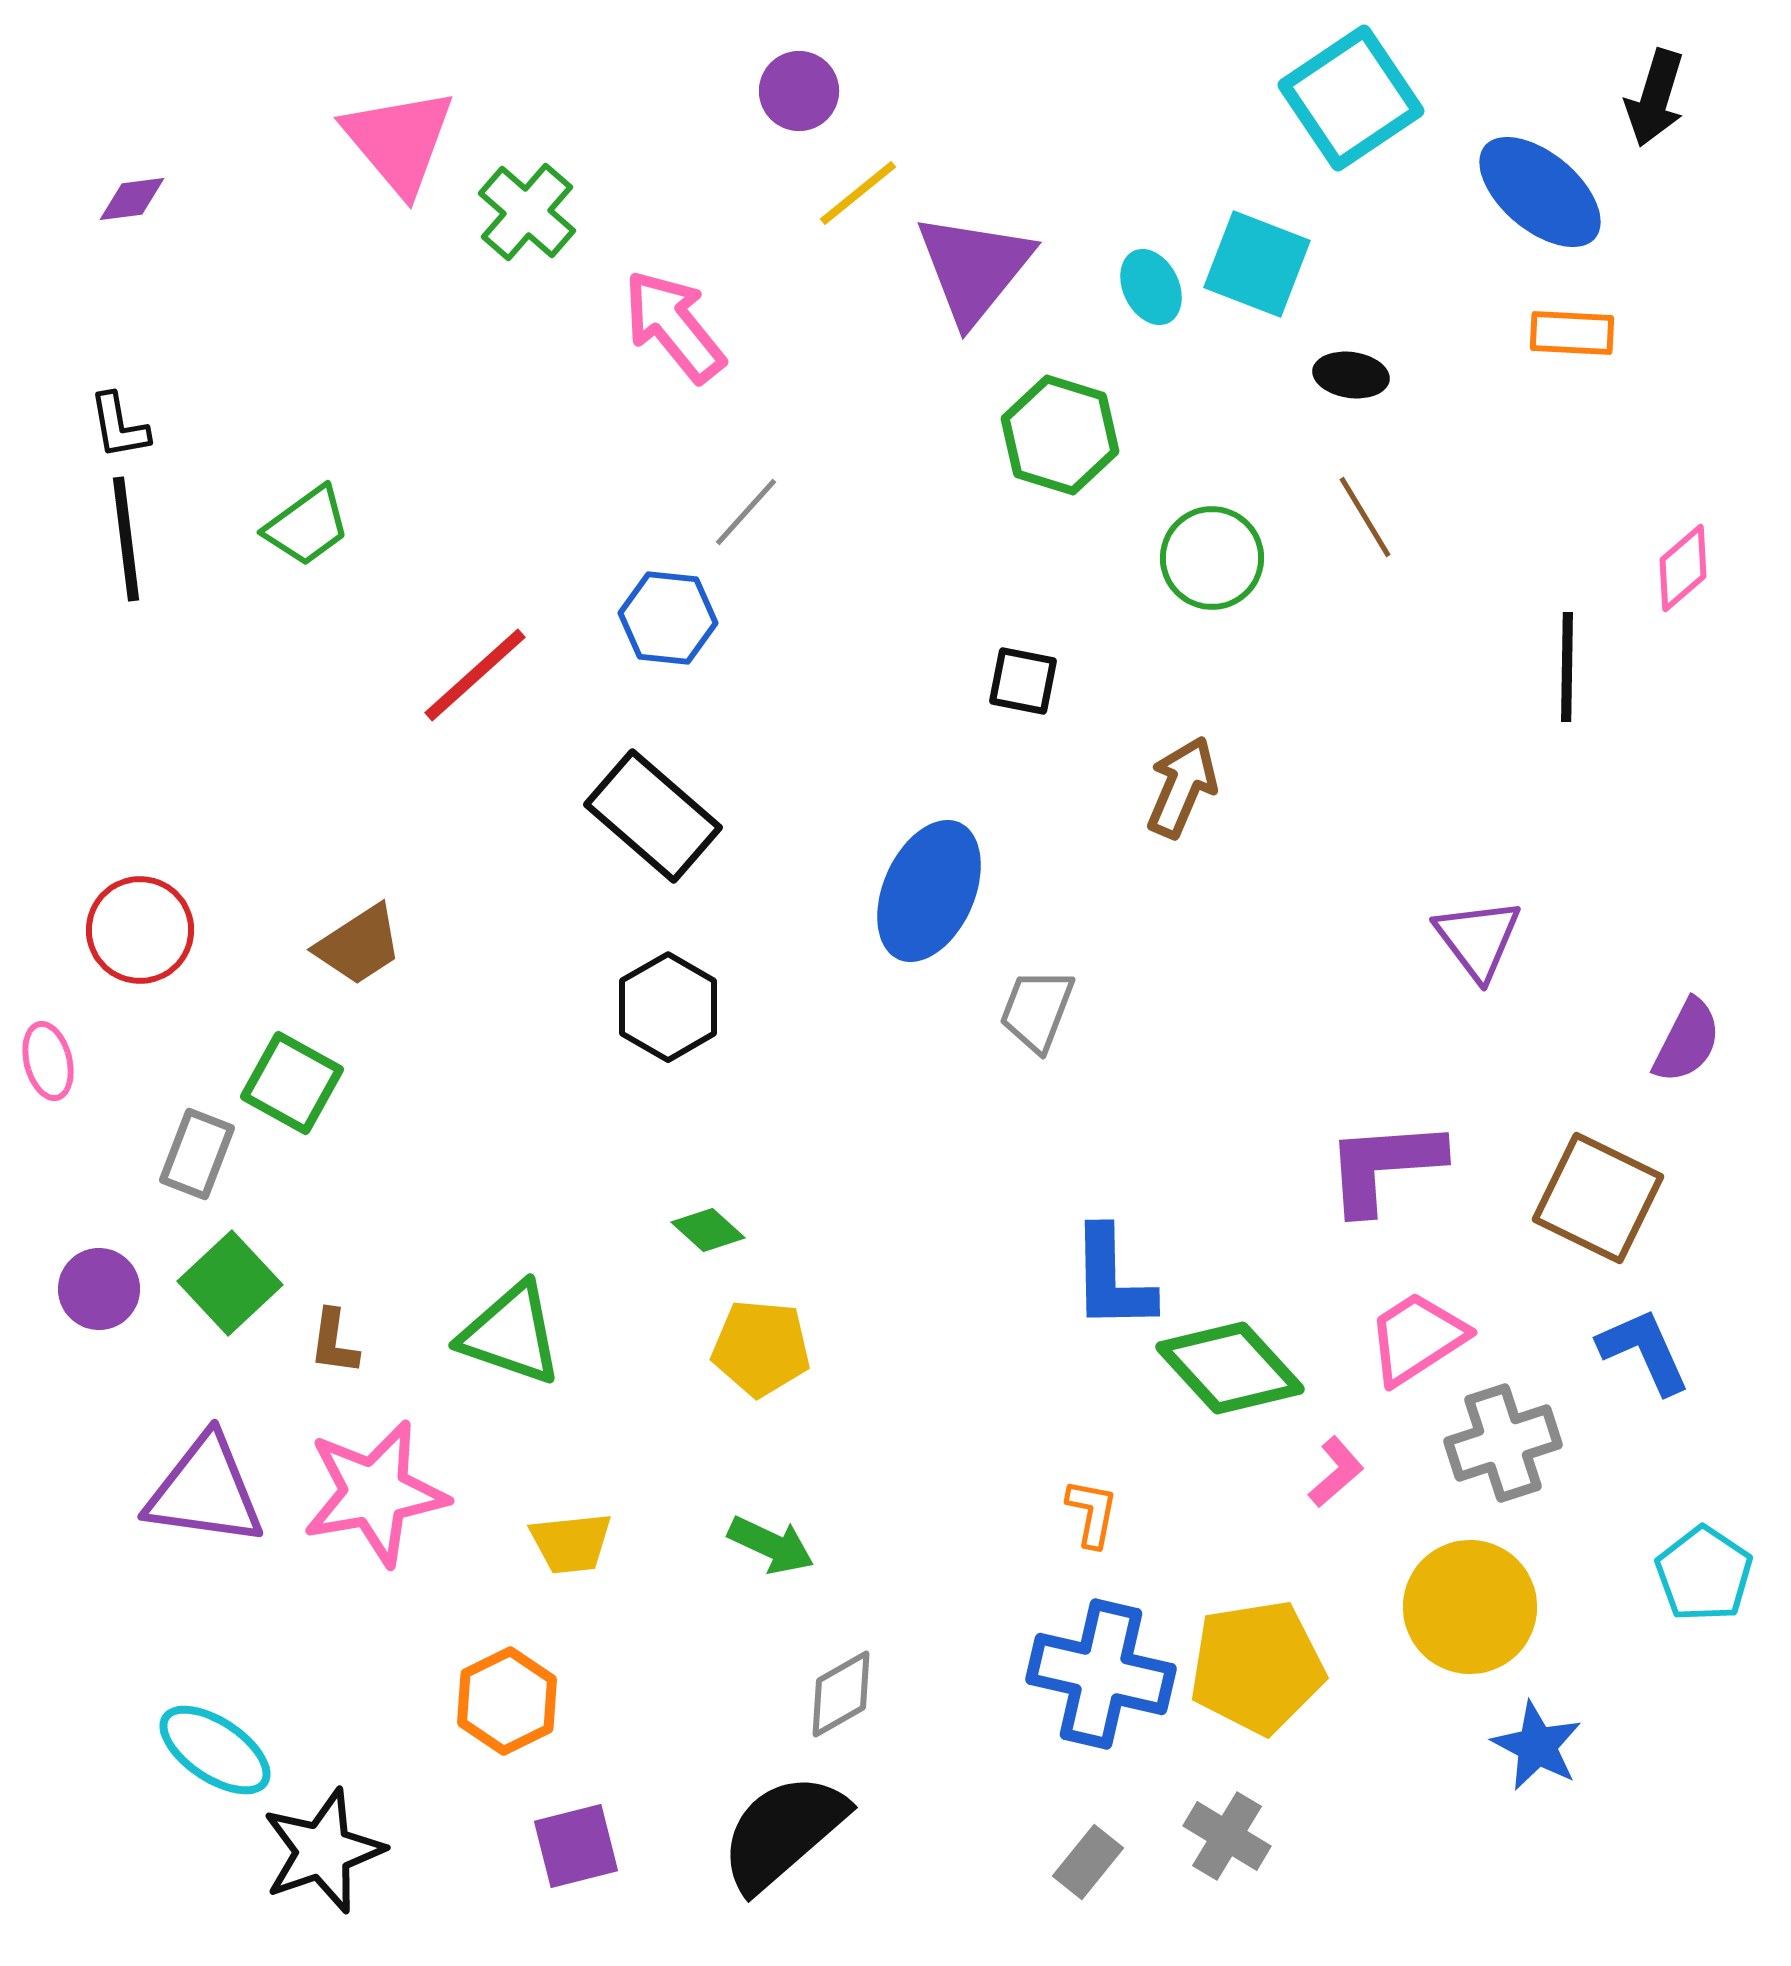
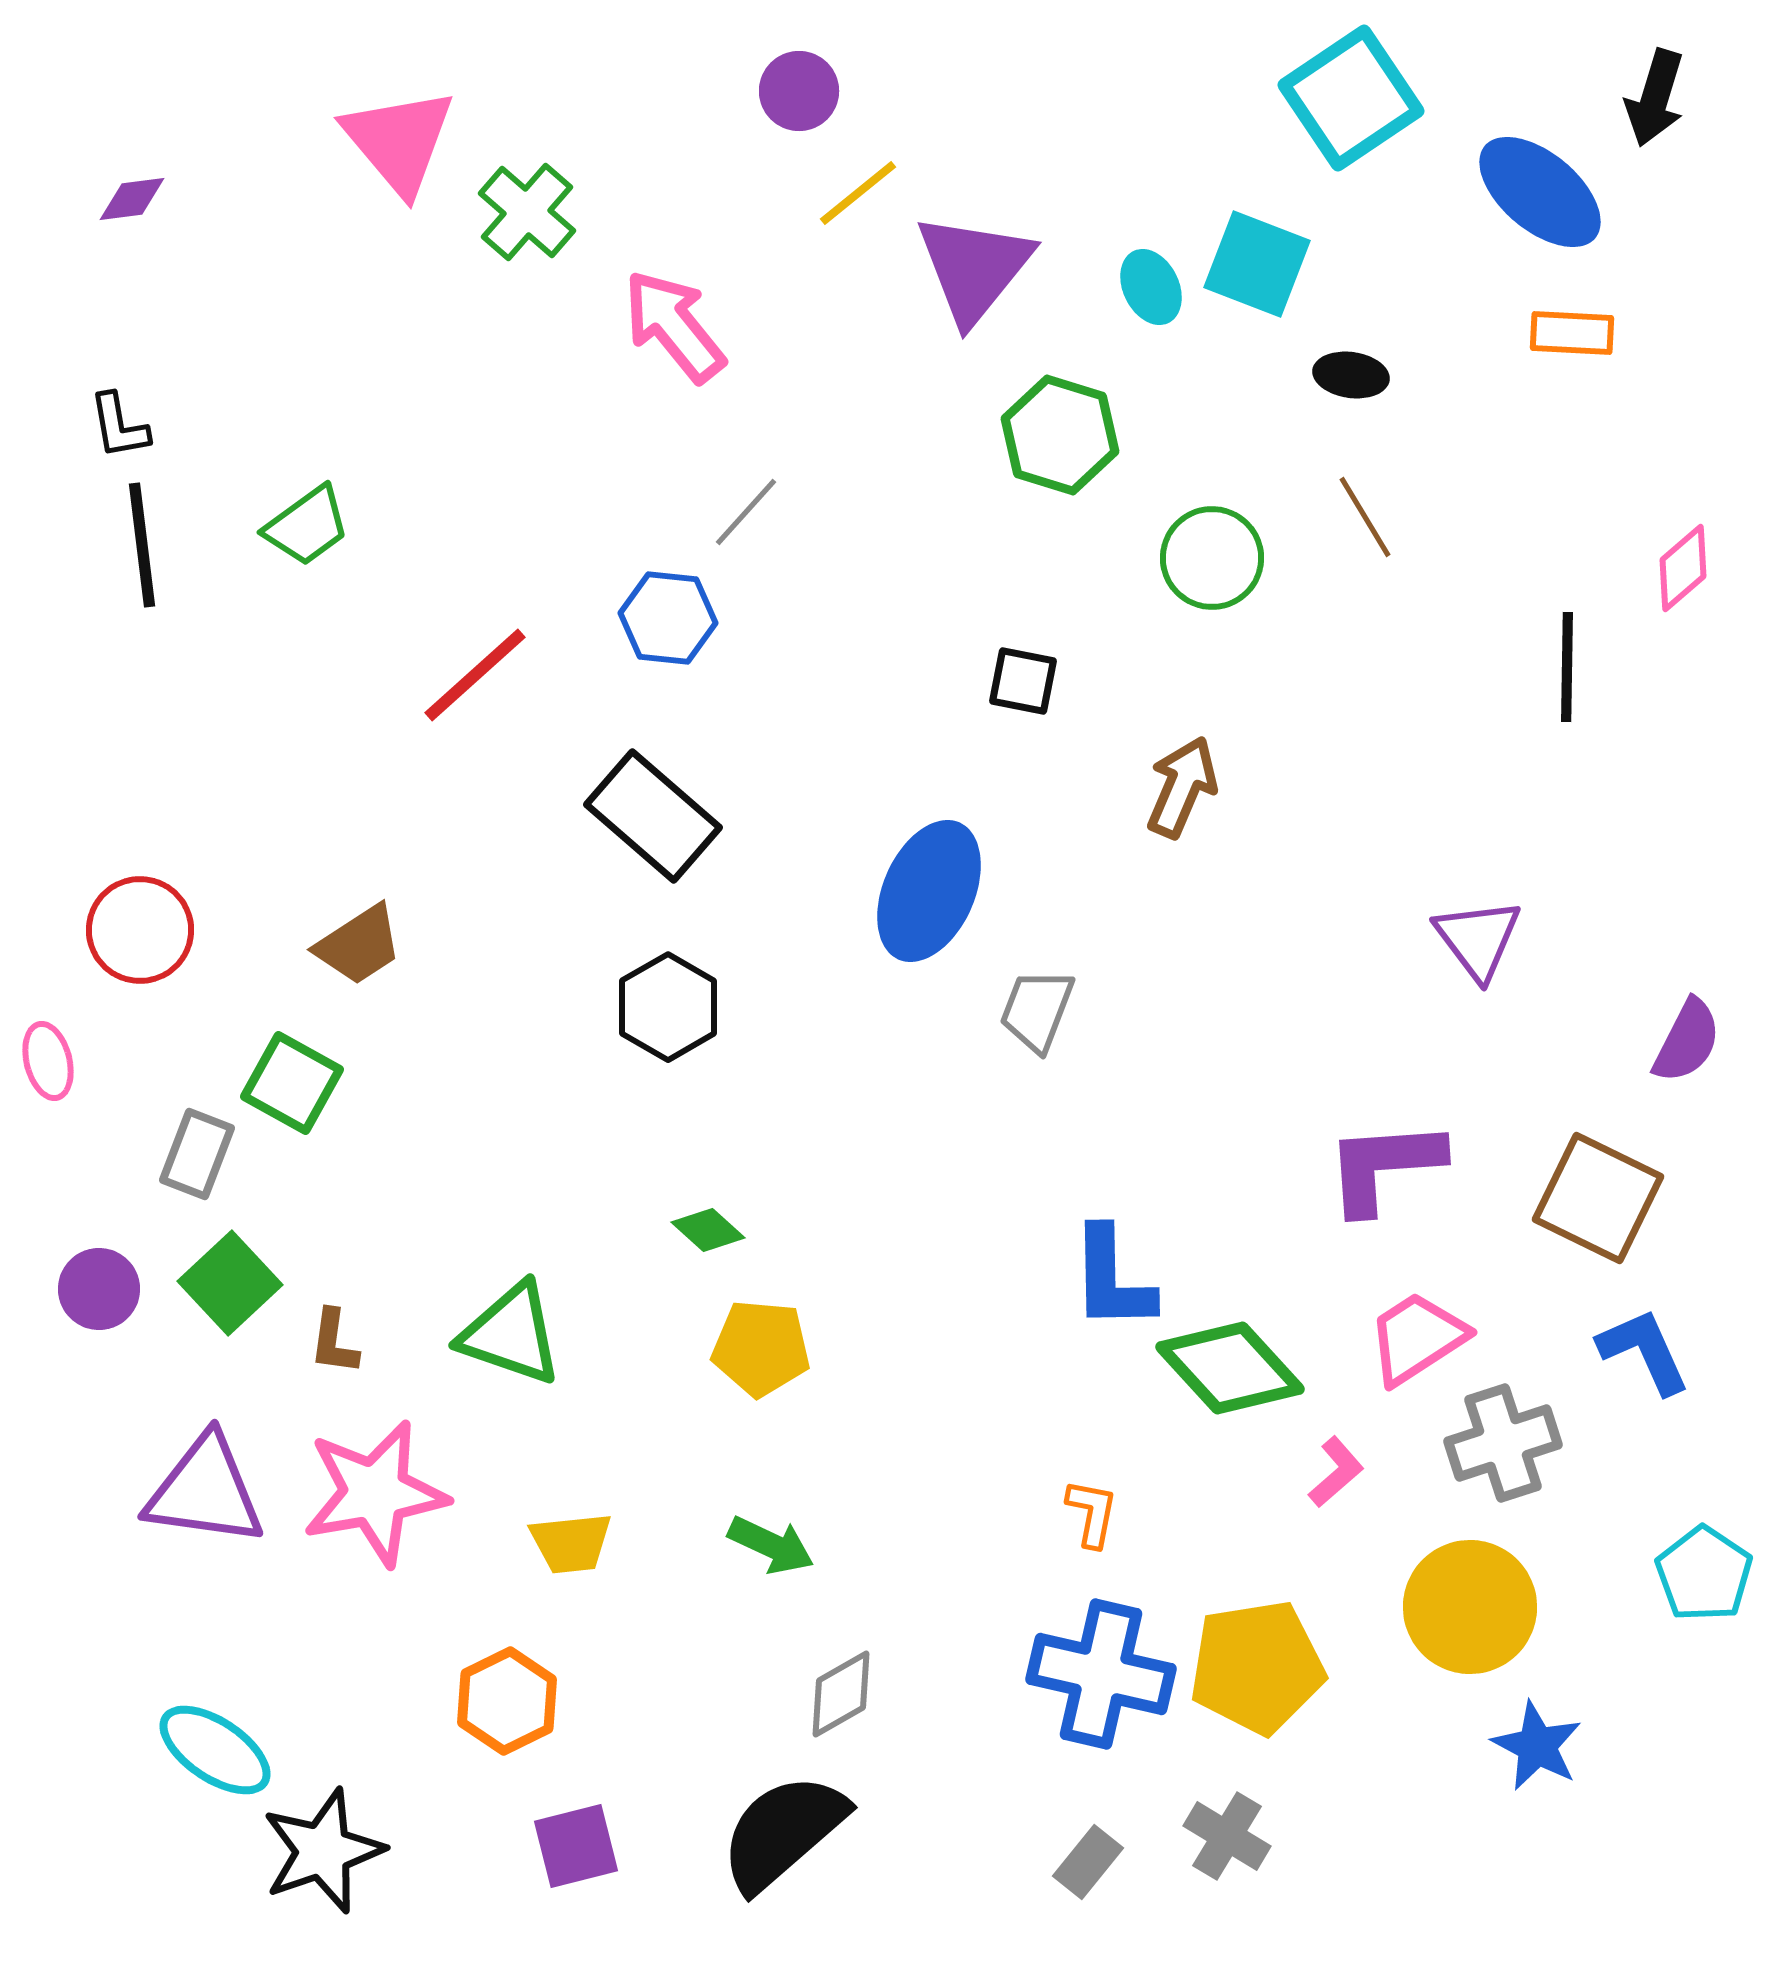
black line at (126, 539): moved 16 px right, 6 px down
